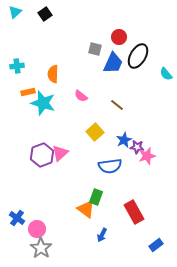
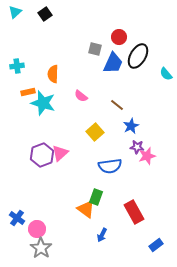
blue star: moved 7 px right, 14 px up
